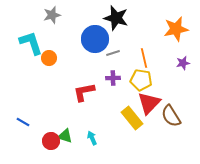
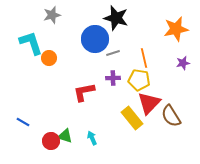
yellow pentagon: moved 2 px left
